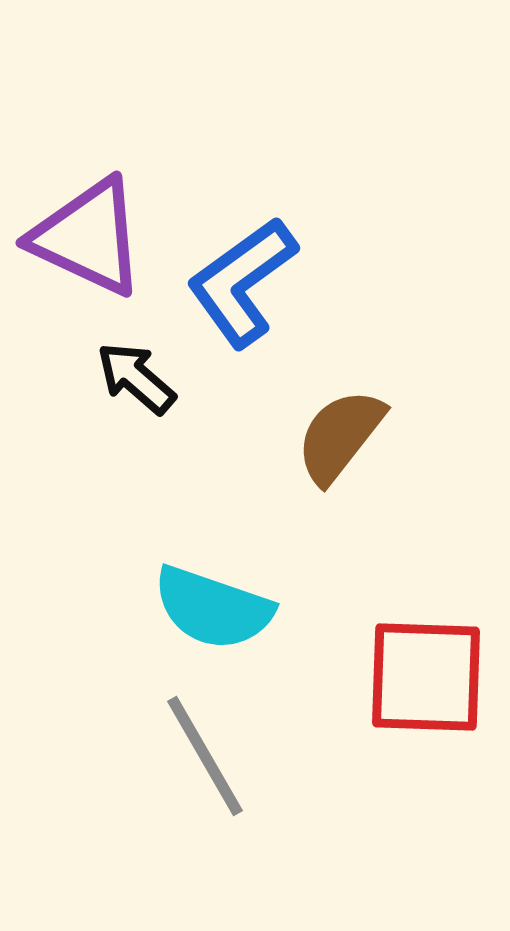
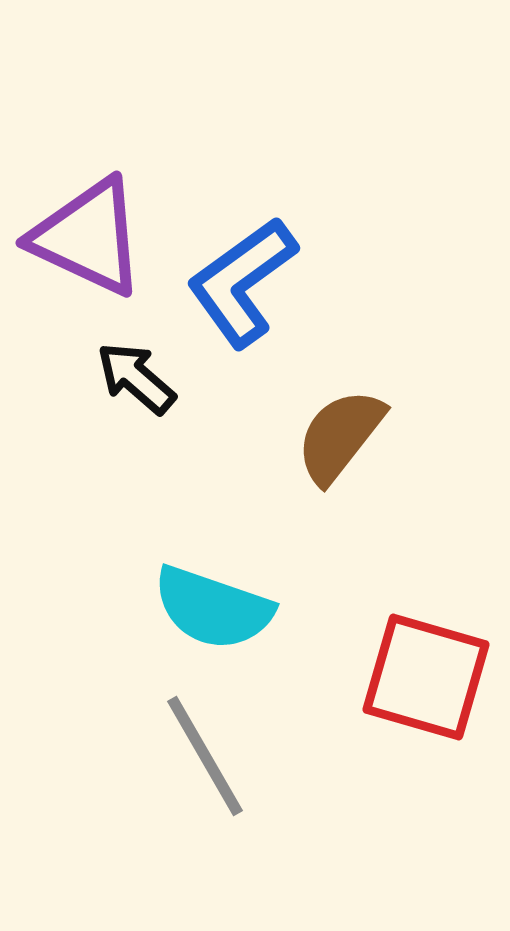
red square: rotated 14 degrees clockwise
